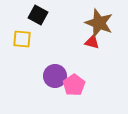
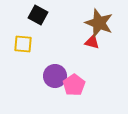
yellow square: moved 1 px right, 5 px down
